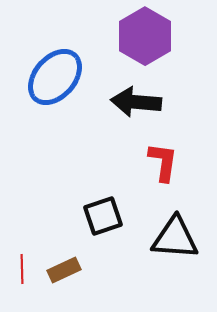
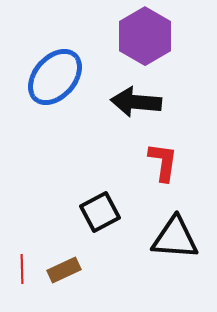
black square: moved 3 px left, 4 px up; rotated 9 degrees counterclockwise
